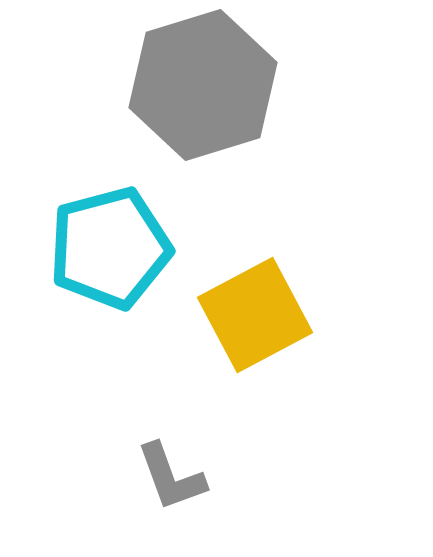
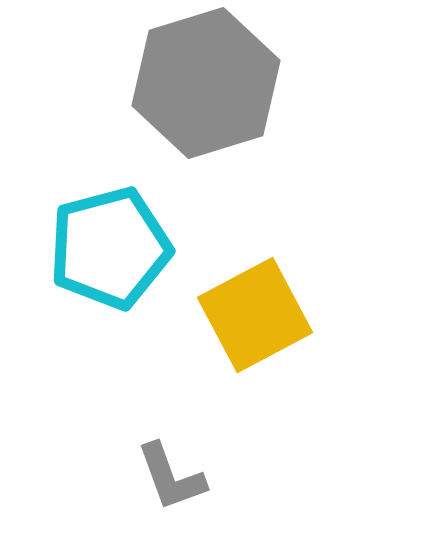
gray hexagon: moved 3 px right, 2 px up
